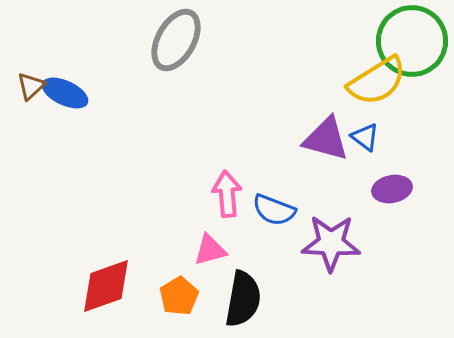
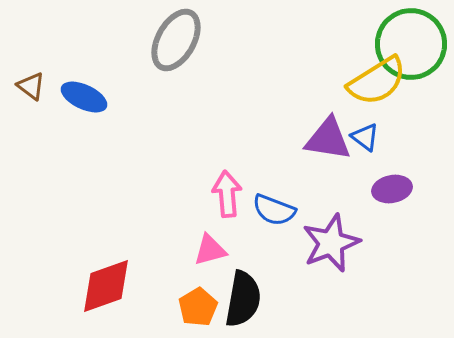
green circle: moved 1 px left, 3 px down
brown triangle: rotated 40 degrees counterclockwise
blue ellipse: moved 19 px right, 4 px down
purple triangle: moved 2 px right; rotated 6 degrees counterclockwise
purple star: rotated 24 degrees counterclockwise
orange pentagon: moved 19 px right, 11 px down
